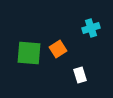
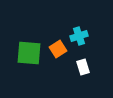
cyan cross: moved 12 px left, 8 px down
white rectangle: moved 3 px right, 8 px up
